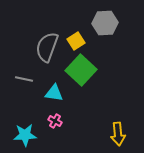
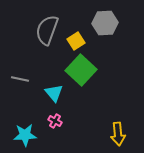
gray semicircle: moved 17 px up
gray line: moved 4 px left
cyan triangle: rotated 42 degrees clockwise
